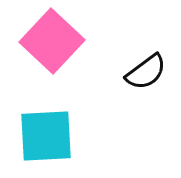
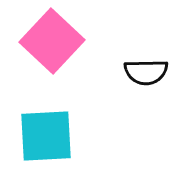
black semicircle: rotated 36 degrees clockwise
